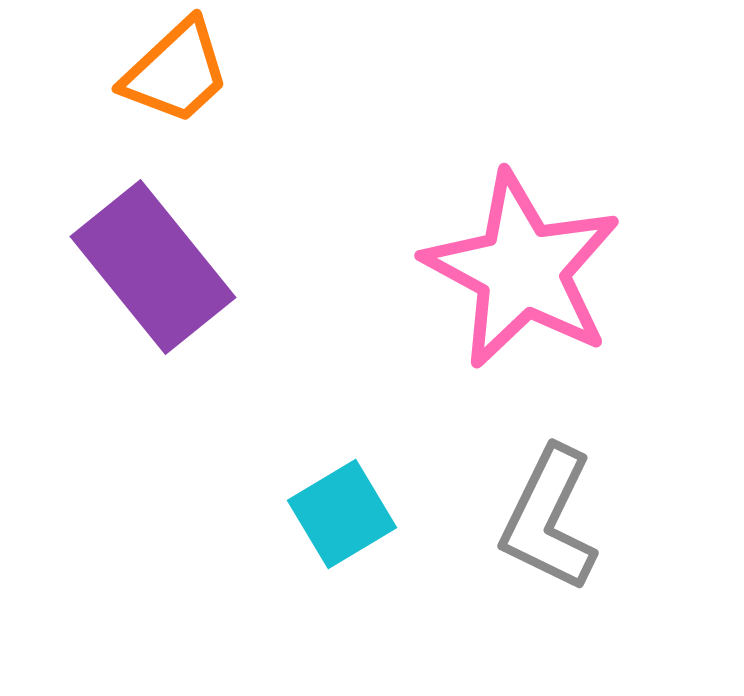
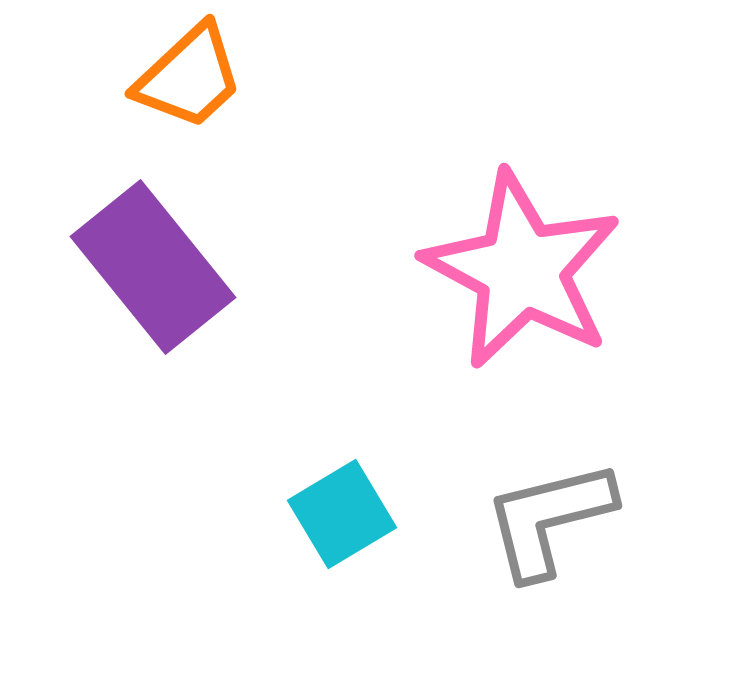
orange trapezoid: moved 13 px right, 5 px down
gray L-shape: rotated 50 degrees clockwise
